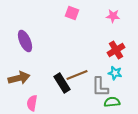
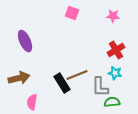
pink semicircle: moved 1 px up
